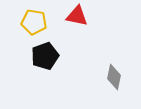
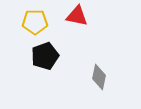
yellow pentagon: moved 1 px right; rotated 10 degrees counterclockwise
gray diamond: moved 15 px left
